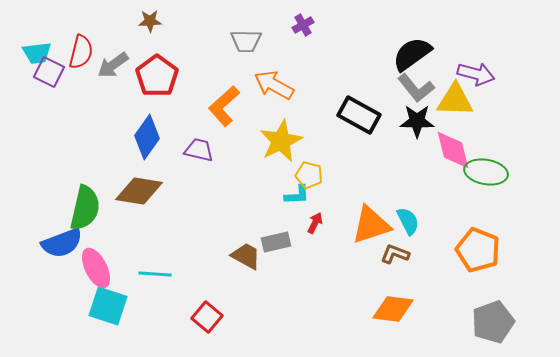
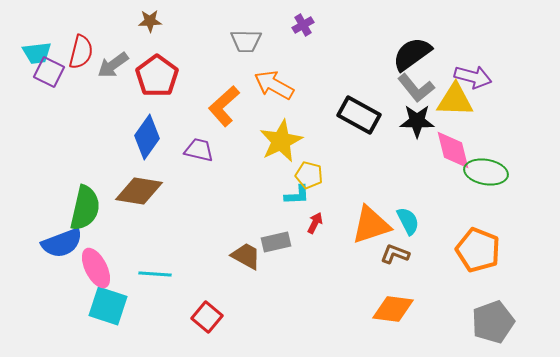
purple arrow: moved 3 px left, 3 px down
